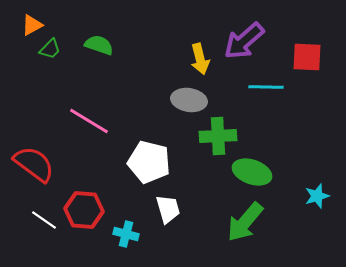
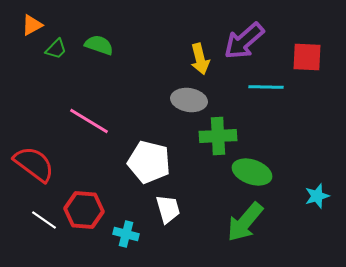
green trapezoid: moved 6 px right
